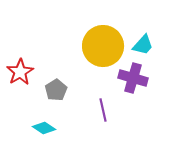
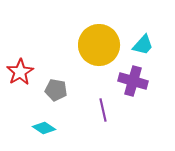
yellow circle: moved 4 px left, 1 px up
purple cross: moved 3 px down
gray pentagon: rotated 30 degrees counterclockwise
